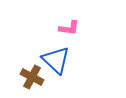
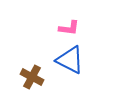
blue triangle: moved 14 px right; rotated 16 degrees counterclockwise
